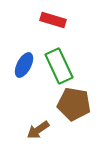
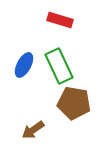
red rectangle: moved 7 px right
brown pentagon: moved 1 px up
brown arrow: moved 5 px left
